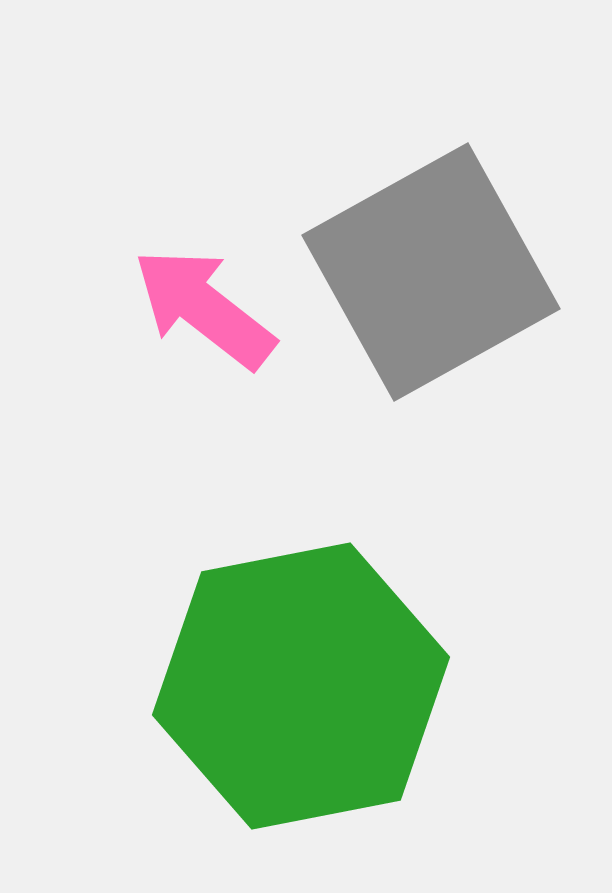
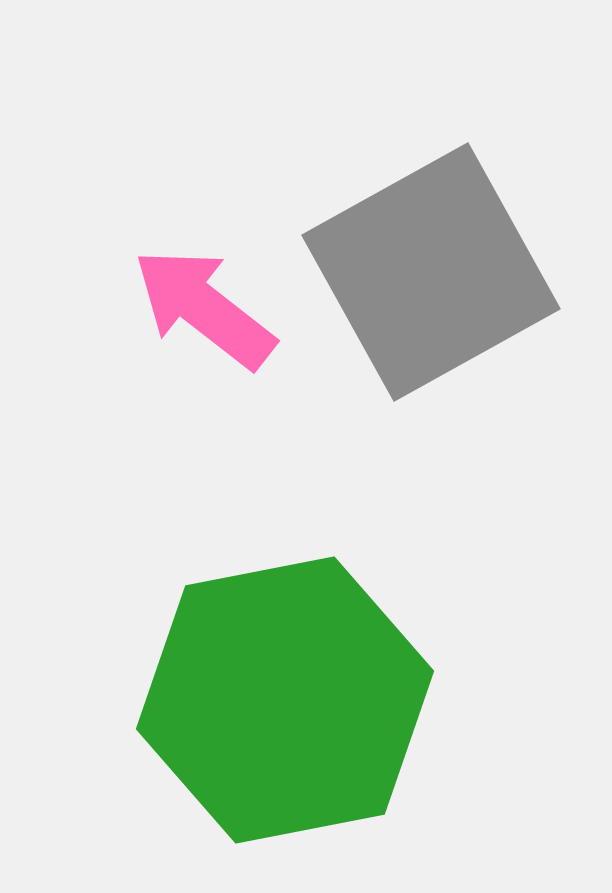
green hexagon: moved 16 px left, 14 px down
